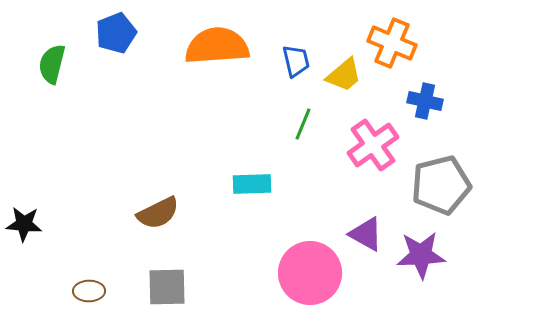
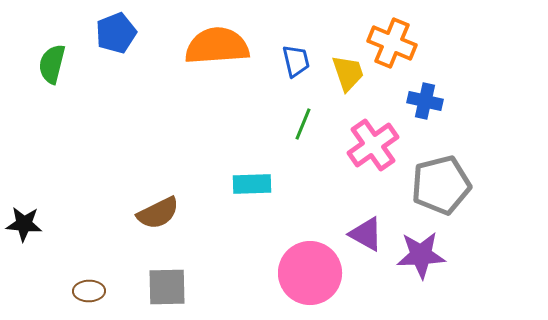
yellow trapezoid: moved 4 px right, 2 px up; rotated 69 degrees counterclockwise
